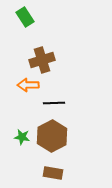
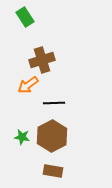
orange arrow: rotated 35 degrees counterclockwise
brown rectangle: moved 2 px up
